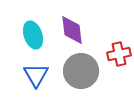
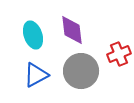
red cross: rotated 10 degrees counterclockwise
blue triangle: rotated 32 degrees clockwise
